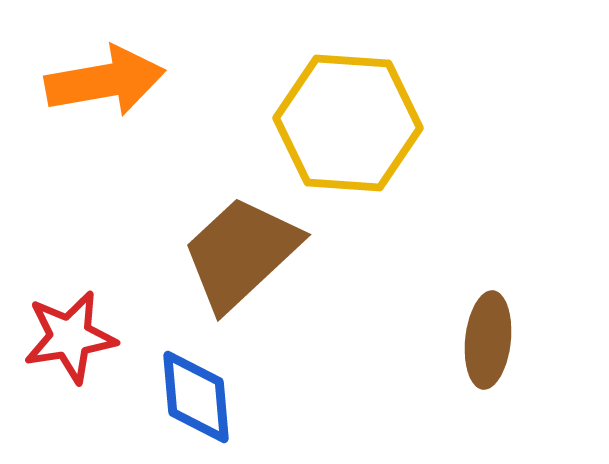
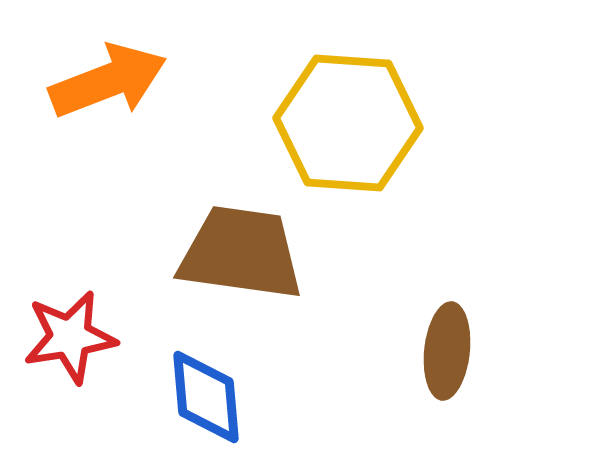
orange arrow: moved 3 px right; rotated 11 degrees counterclockwise
brown trapezoid: rotated 51 degrees clockwise
brown ellipse: moved 41 px left, 11 px down
blue diamond: moved 10 px right
